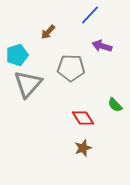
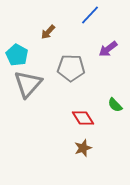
purple arrow: moved 6 px right, 3 px down; rotated 54 degrees counterclockwise
cyan pentagon: rotated 25 degrees counterclockwise
